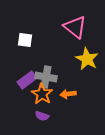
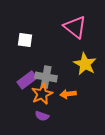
yellow star: moved 2 px left, 5 px down
orange star: rotated 15 degrees clockwise
